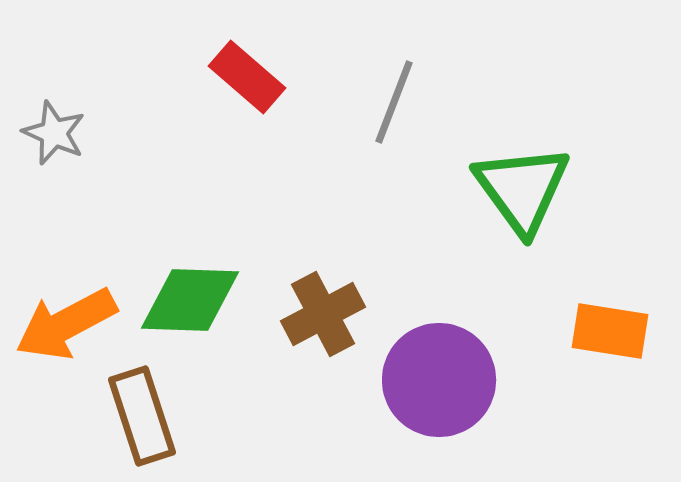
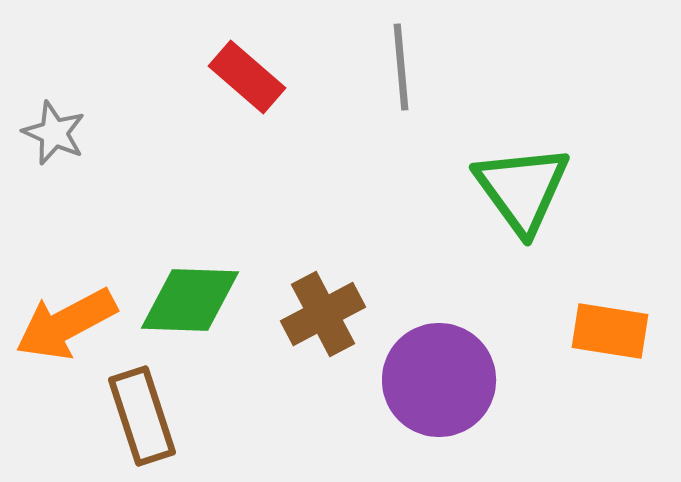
gray line: moved 7 px right, 35 px up; rotated 26 degrees counterclockwise
